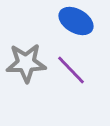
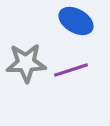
purple line: rotated 64 degrees counterclockwise
